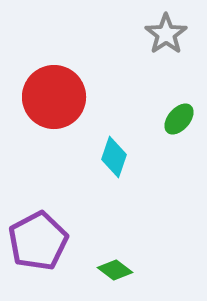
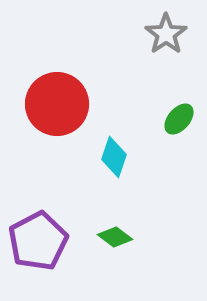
red circle: moved 3 px right, 7 px down
green diamond: moved 33 px up
